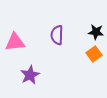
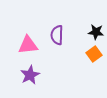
pink triangle: moved 13 px right, 3 px down
